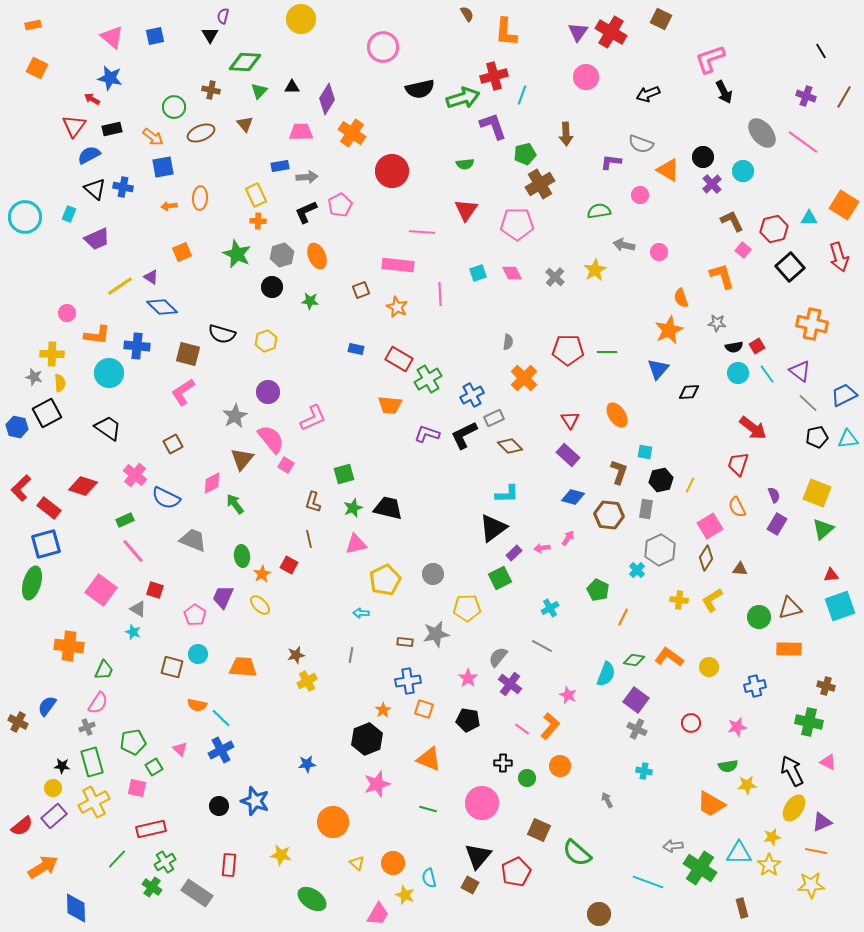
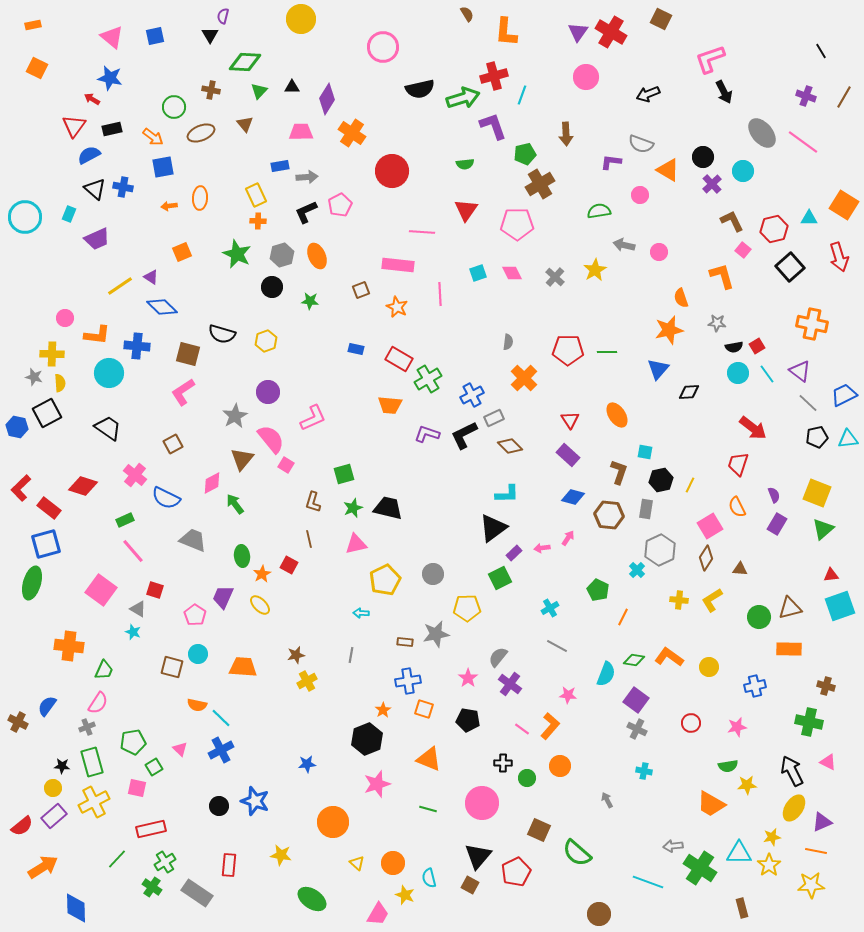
pink circle at (67, 313): moved 2 px left, 5 px down
orange star at (669, 330): rotated 12 degrees clockwise
gray line at (542, 646): moved 15 px right
pink star at (568, 695): rotated 18 degrees counterclockwise
